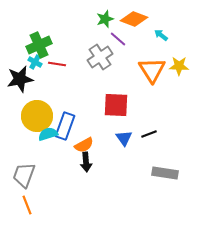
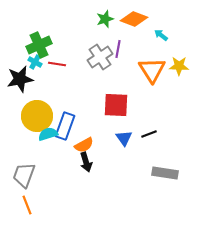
purple line: moved 10 px down; rotated 60 degrees clockwise
black arrow: rotated 12 degrees counterclockwise
